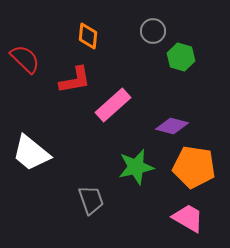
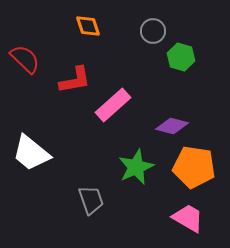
orange diamond: moved 10 px up; rotated 24 degrees counterclockwise
green star: rotated 12 degrees counterclockwise
